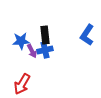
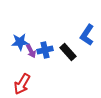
black rectangle: moved 23 px right, 17 px down; rotated 36 degrees counterclockwise
blue star: moved 1 px left, 1 px down
purple arrow: moved 1 px left
